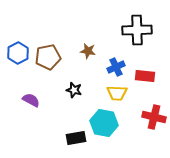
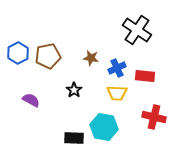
black cross: rotated 36 degrees clockwise
brown star: moved 3 px right, 7 px down
brown pentagon: moved 1 px up
blue cross: moved 1 px right, 1 px down
black star: rotated 21 degrees clockwise
cyan hexagon: moved 4 px down
black rectangle: moved 2 px left; rotated 12 degrees clockwise
